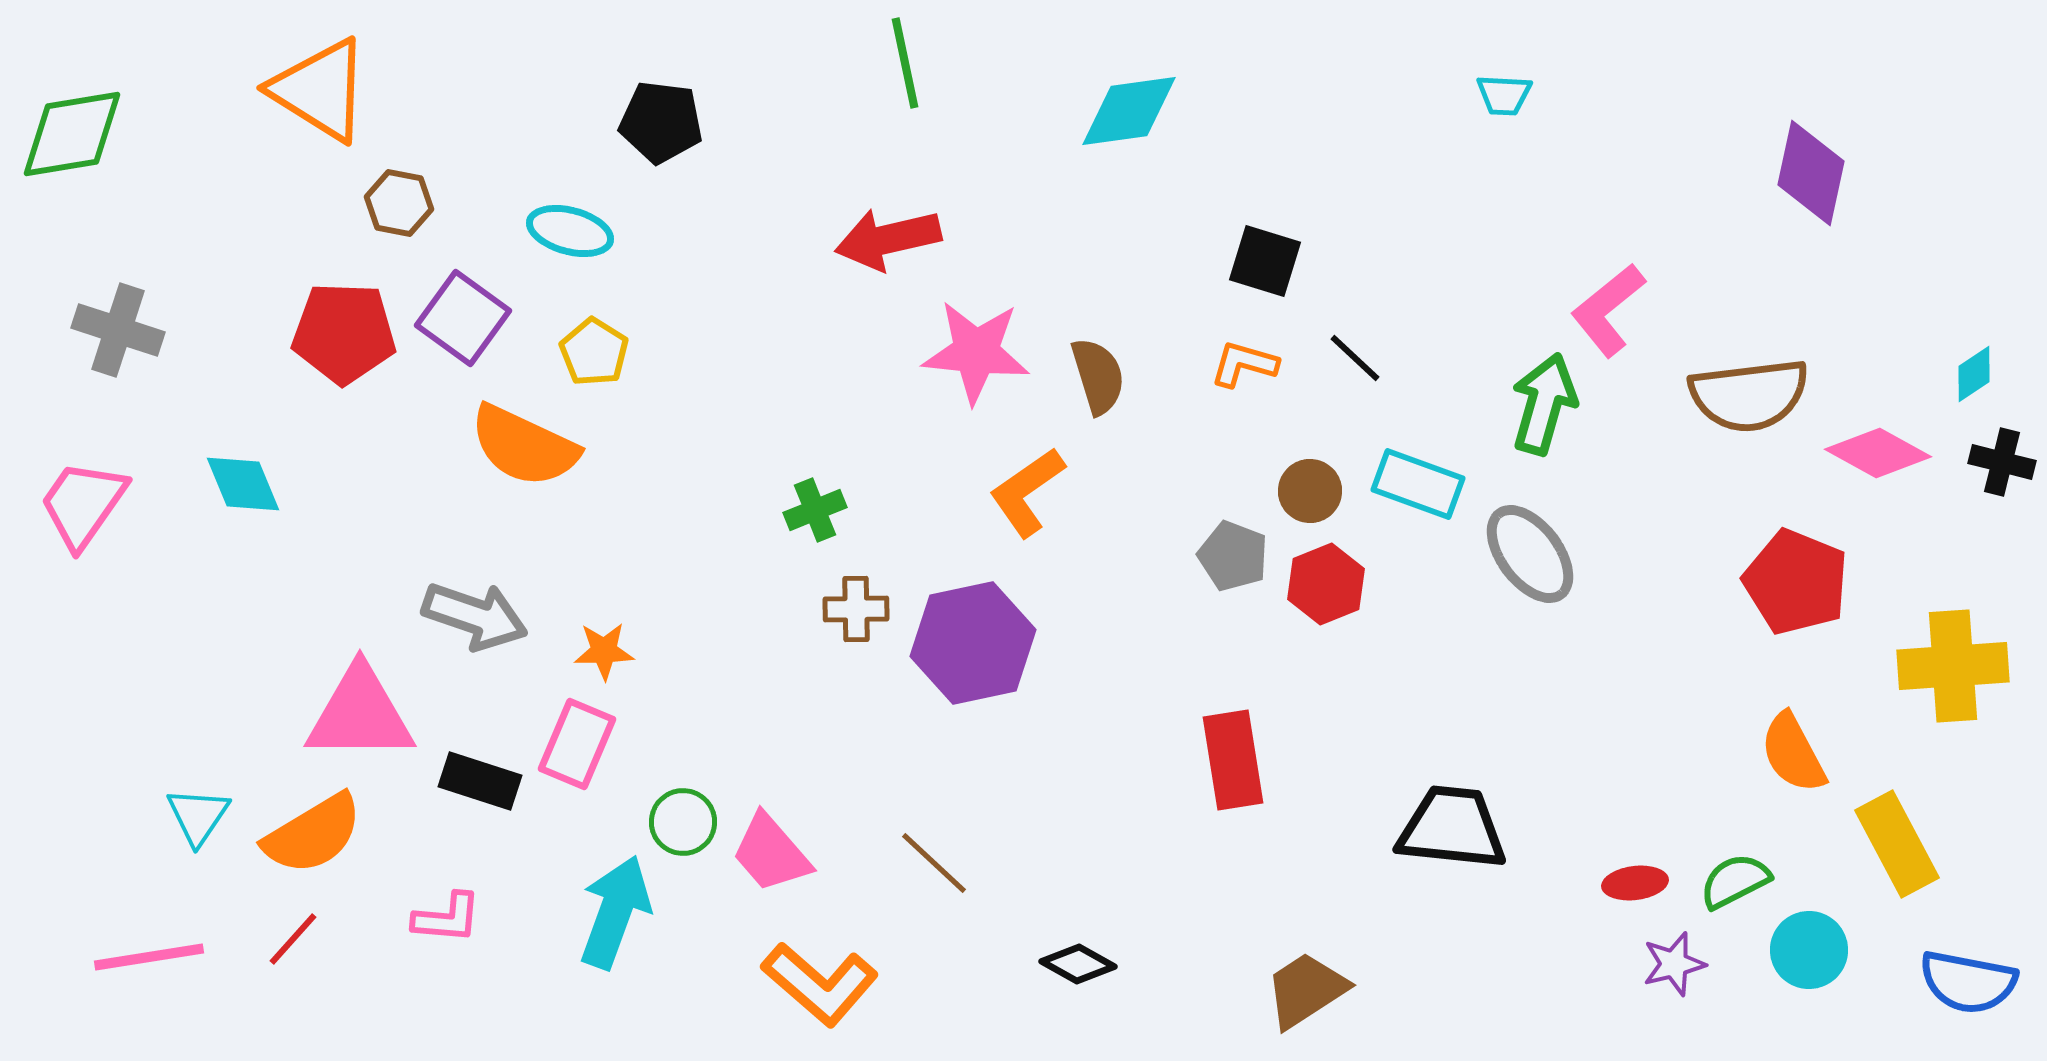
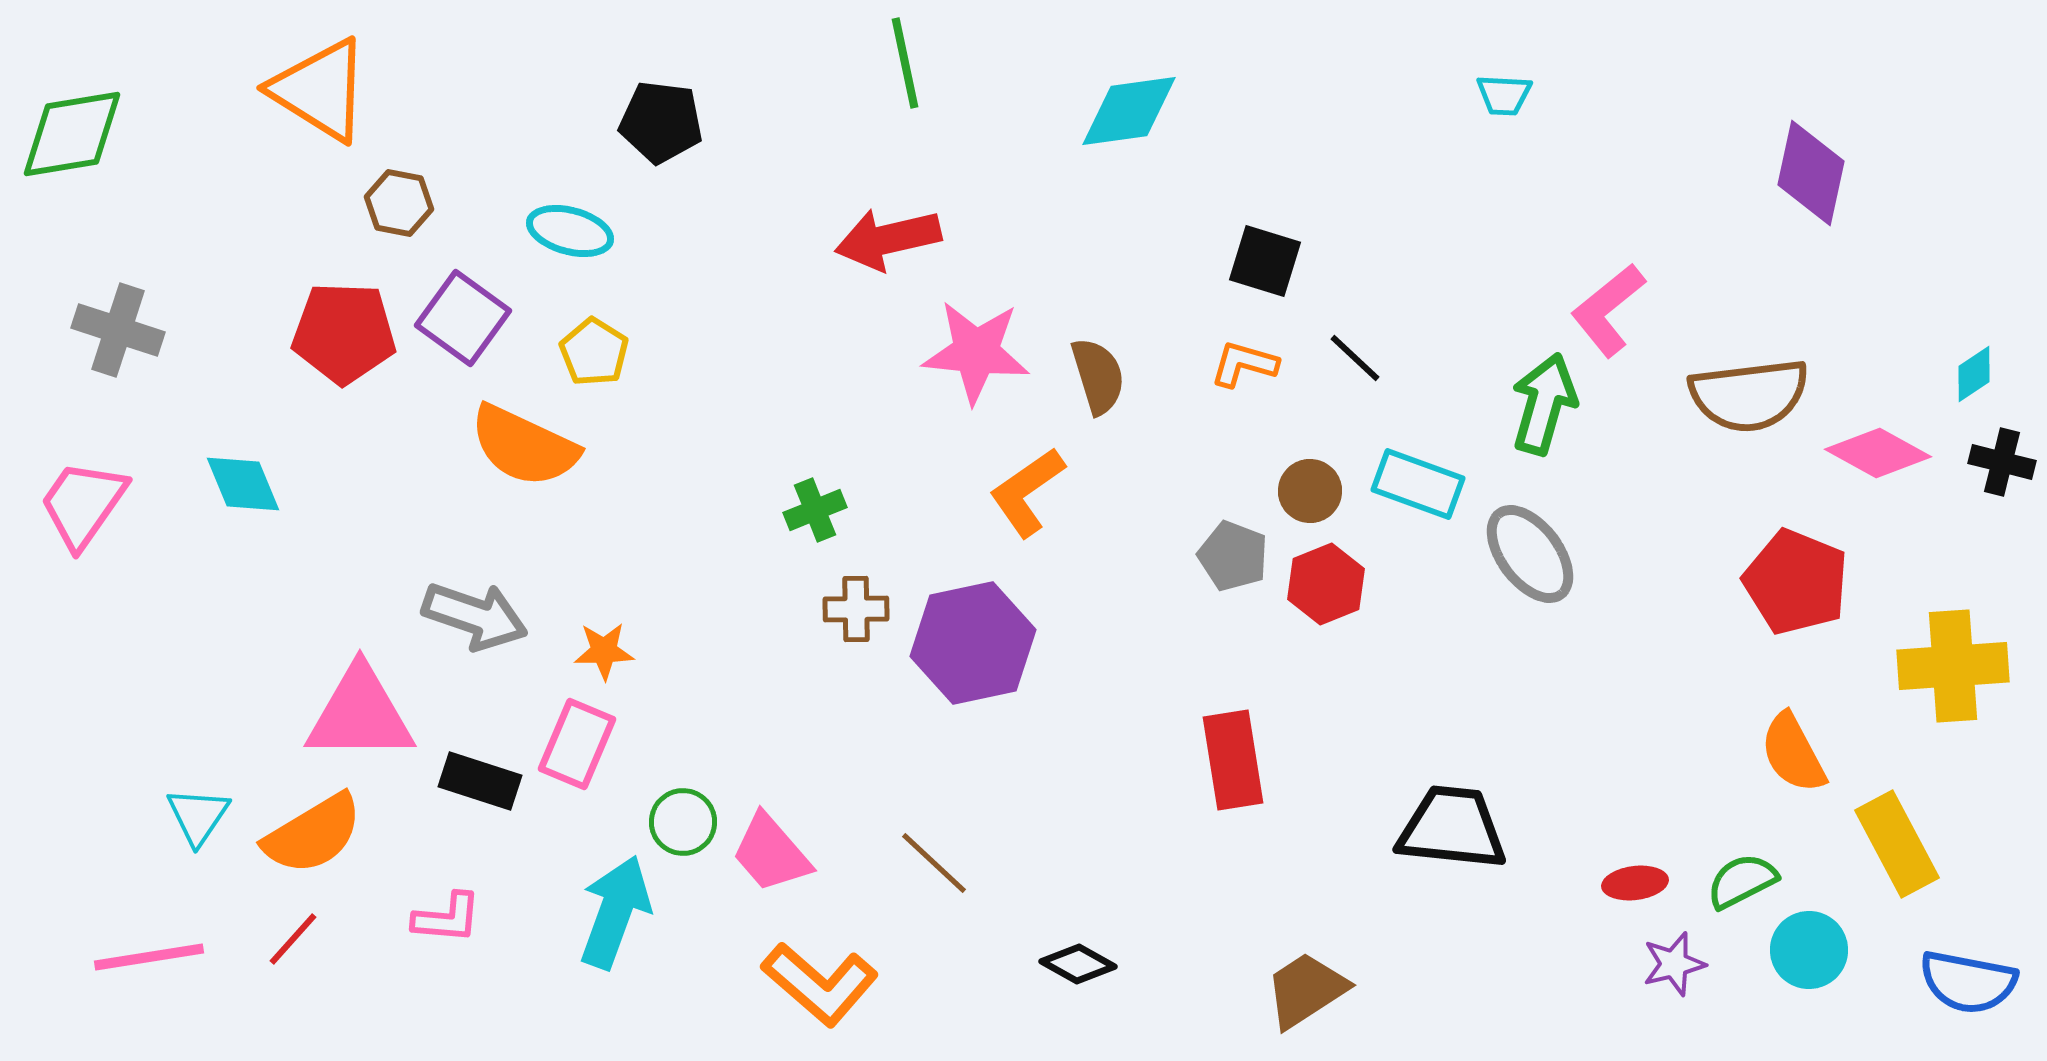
green semicircle at (1735, 881): moved 7 px right
